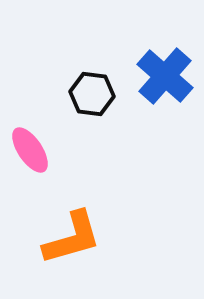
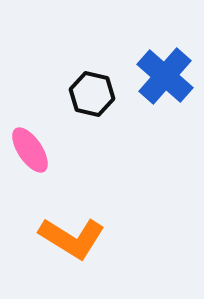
black hexagon: rotated 6 degrees clockwise
orange L-shape: rotated 48 degrees clockwise
